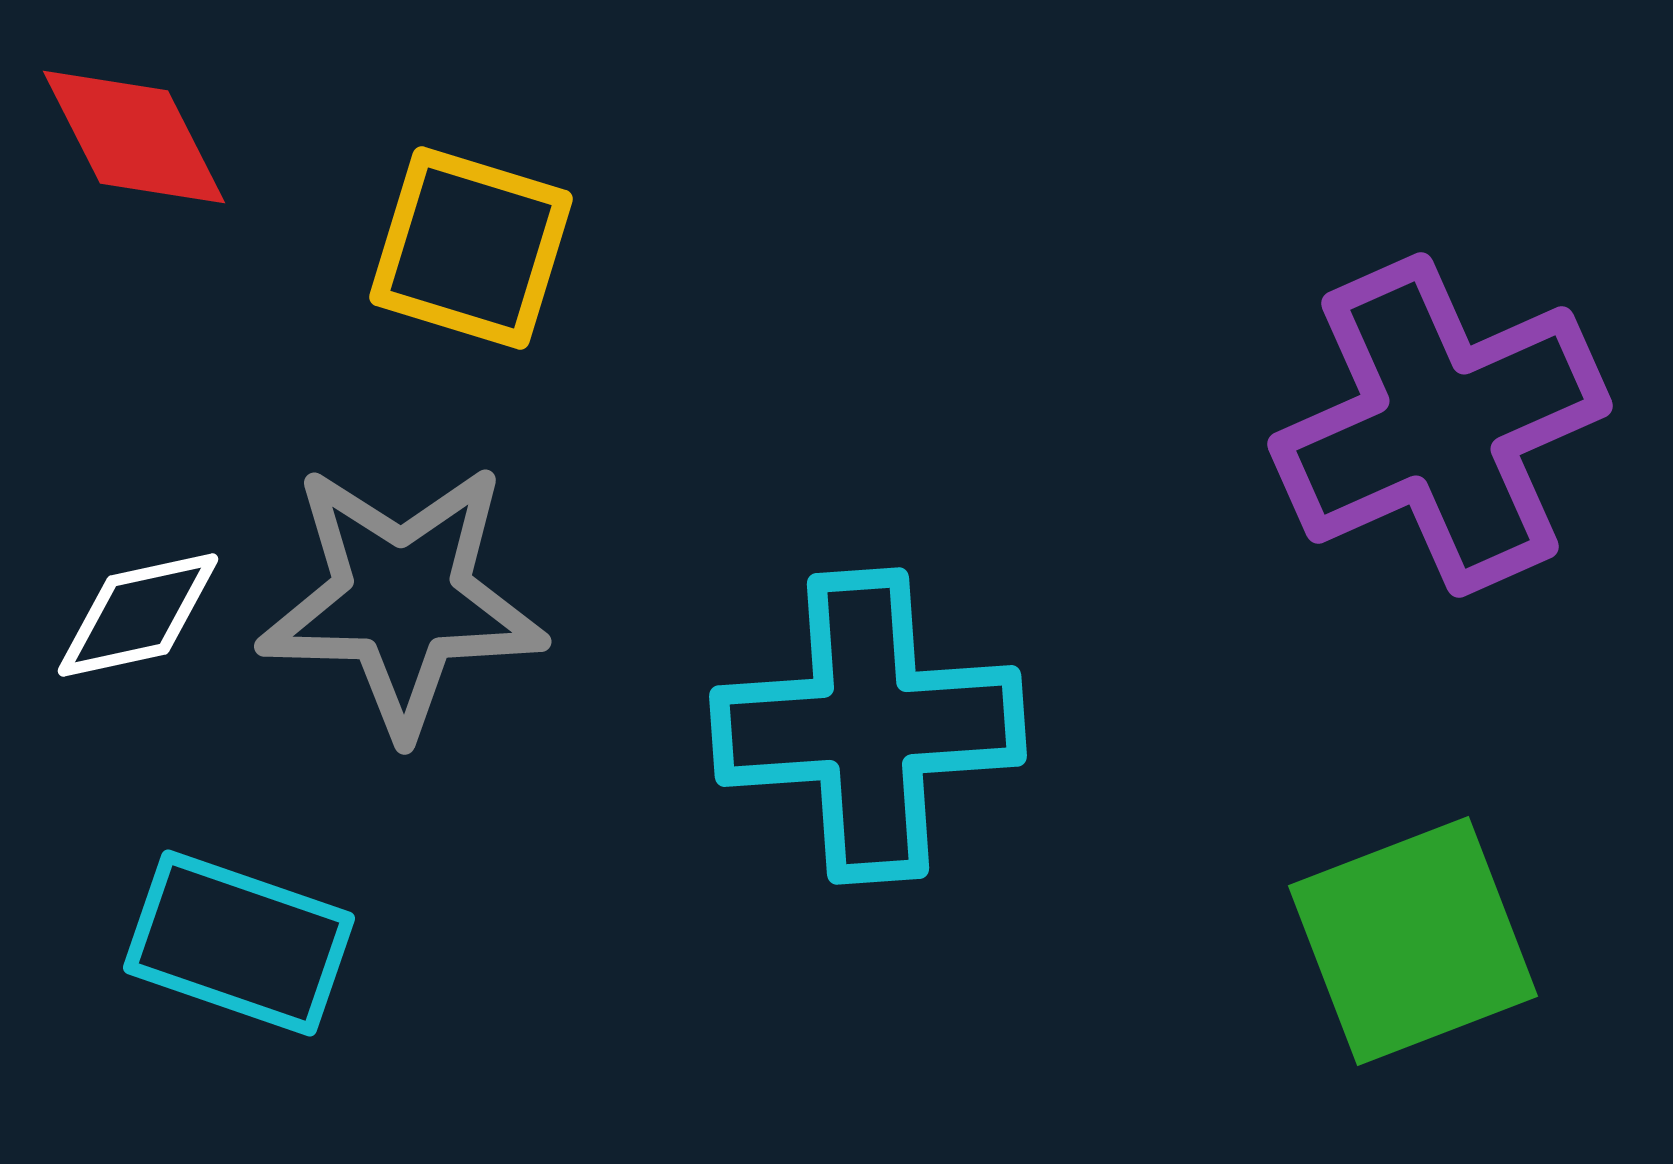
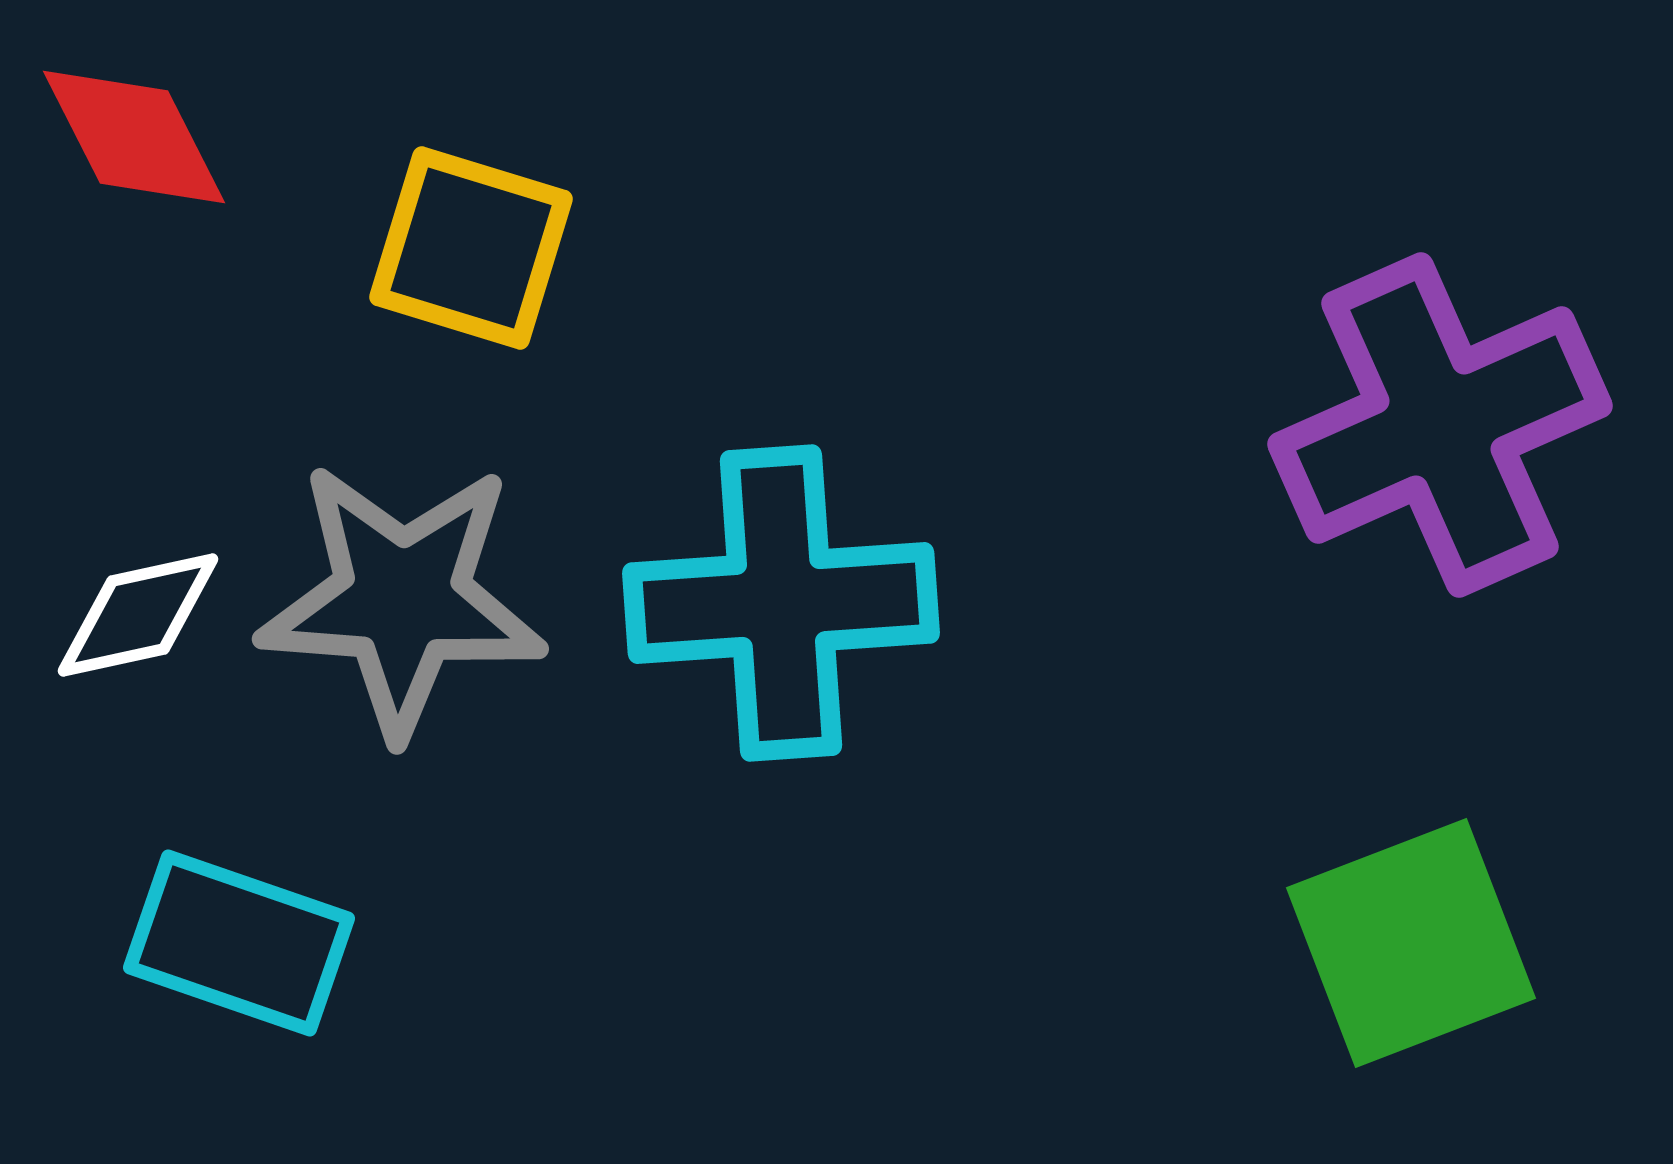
gray star: rotated 3 degrees clockwise
cyan cross: moved 87 px left, 123 px up
green square: moved 2 px left, 2 px down
